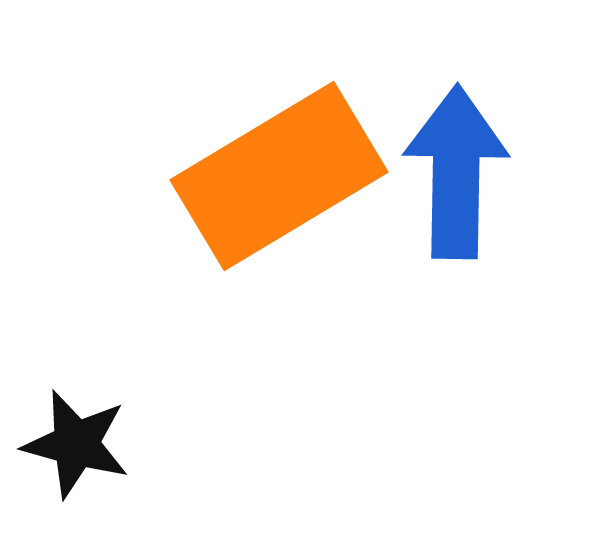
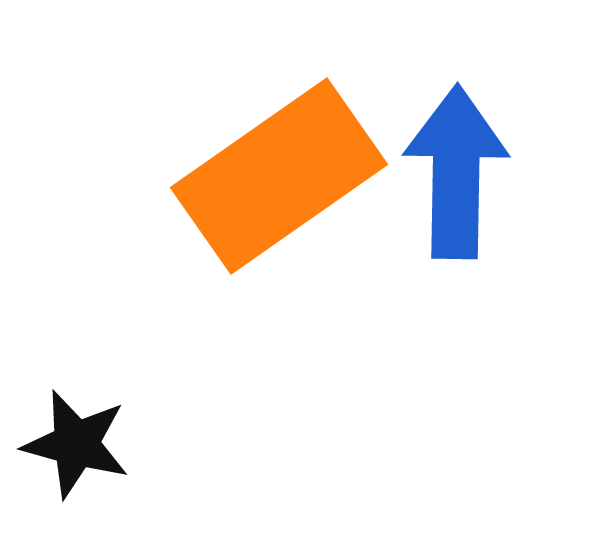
orange rectangle: rotated 4 degrees counterclockwise
